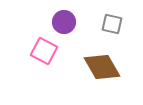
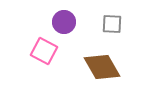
gray square: rotated 10 degrees counterclockwise
